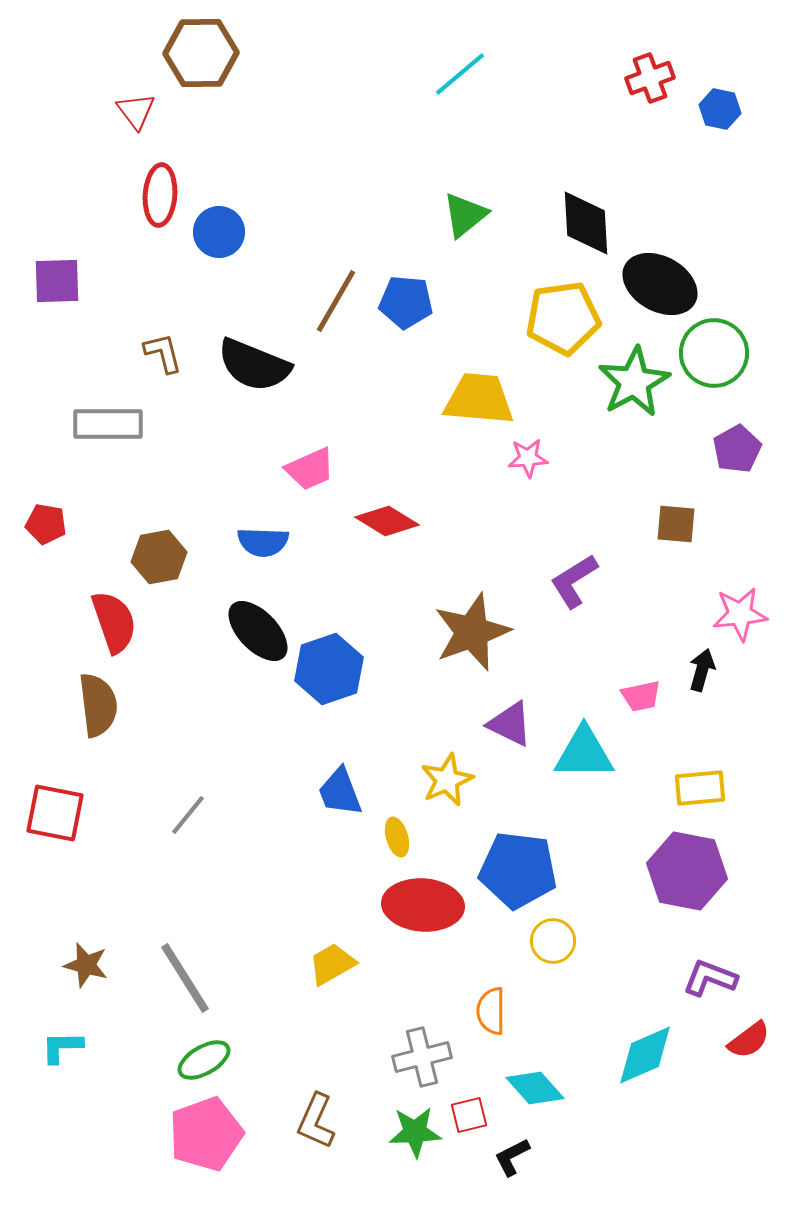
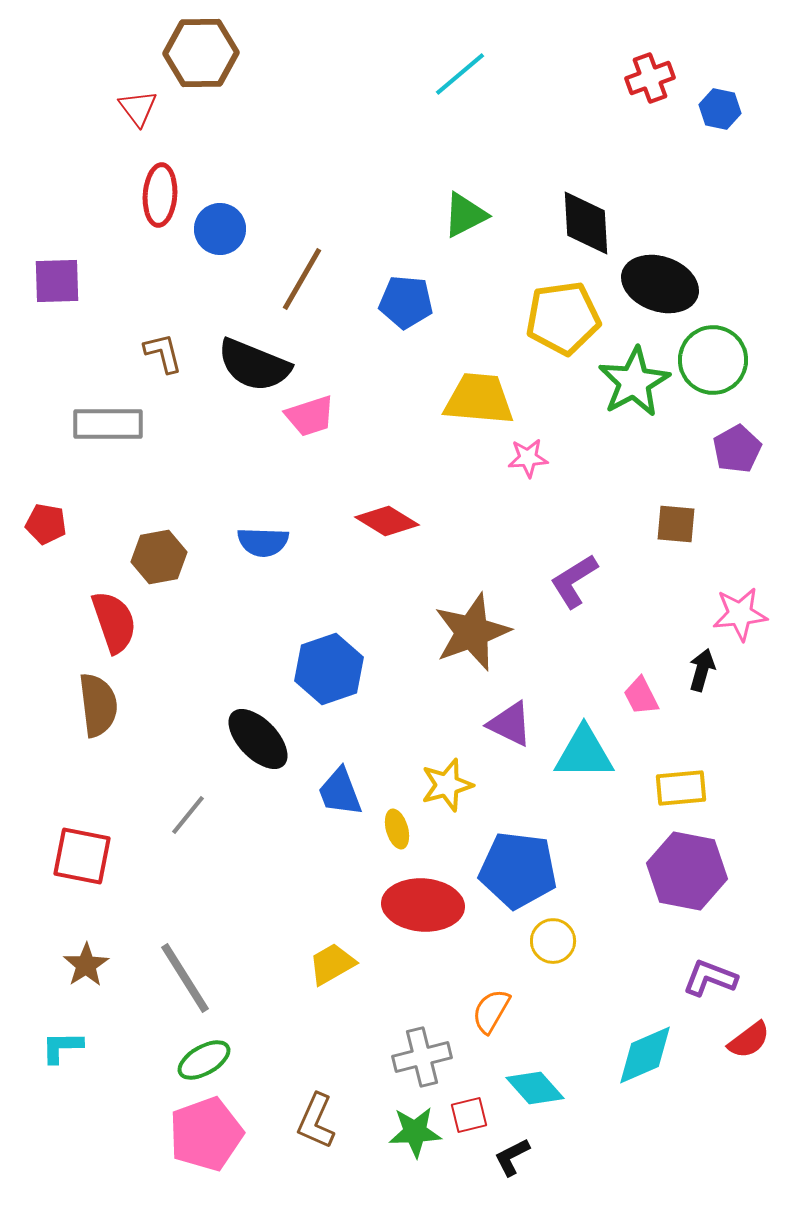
red triangle at (136, 111): moved 2 px right, 3 px up
green triangle at (465, 215): rotated 12 degrees clockwise
blue circle at (219, 232): moved 1 px right, 3 px up
black ellipse at (660, 284): rotated 10 degrees counterclockwise
brown line at (336, 301): moved 34 px left, 22 px up
green circle at (714, 353): moved 1 px left, 7 px down
pink trapezoid at (310, 469): moved 53 px up; rotated 6 degrees clockwise
black ellipse at (258, 631): moved 108 px down
pink trapezoid at (641, 696): rotated 75 degrees clockwise
yellow star at (447, 780): moved 5 px down; rotated 8 degrees clockwise
yellow rectangle at (700, 788): moved 19 px left
red square at (55, 813): moved 27 px right, 43 px down
yellow ellipse at (397, 837): moved 8 px up
brown star at (86, 965): rotated 24 degrees clockwise
orange semicircle at (491, 1011): rotated 30 degrees clockwise
